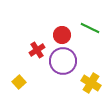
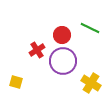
yellow square: moved 3 px left; rotated 32 degrees counterclockwise
